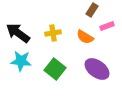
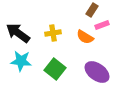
pink rectangle: moved 5 px left, 1 px up
purple ellipse: moved 3 px down
